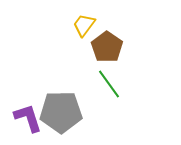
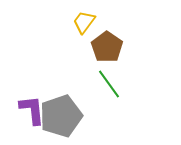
yellow trapezoid: moved 3 px up
gray pentagon: moved 4 px down; rotated 18 degrees counterclockwise
purple L-shape: moved 4 px right, 8 px up; rotated 12 degrees clockwise
